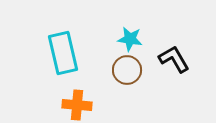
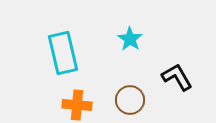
cyan star: rotated 25 degrees clockwise
black L-shape: moved 3 px right, 18 px down
brown circle: moved 3 px right, 30 px down
